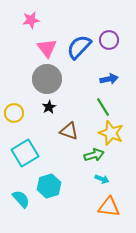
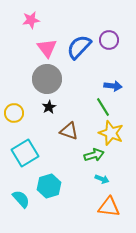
blue arrow: moved 4 px right, 7 px down; rotated 18 degrees clockwise
